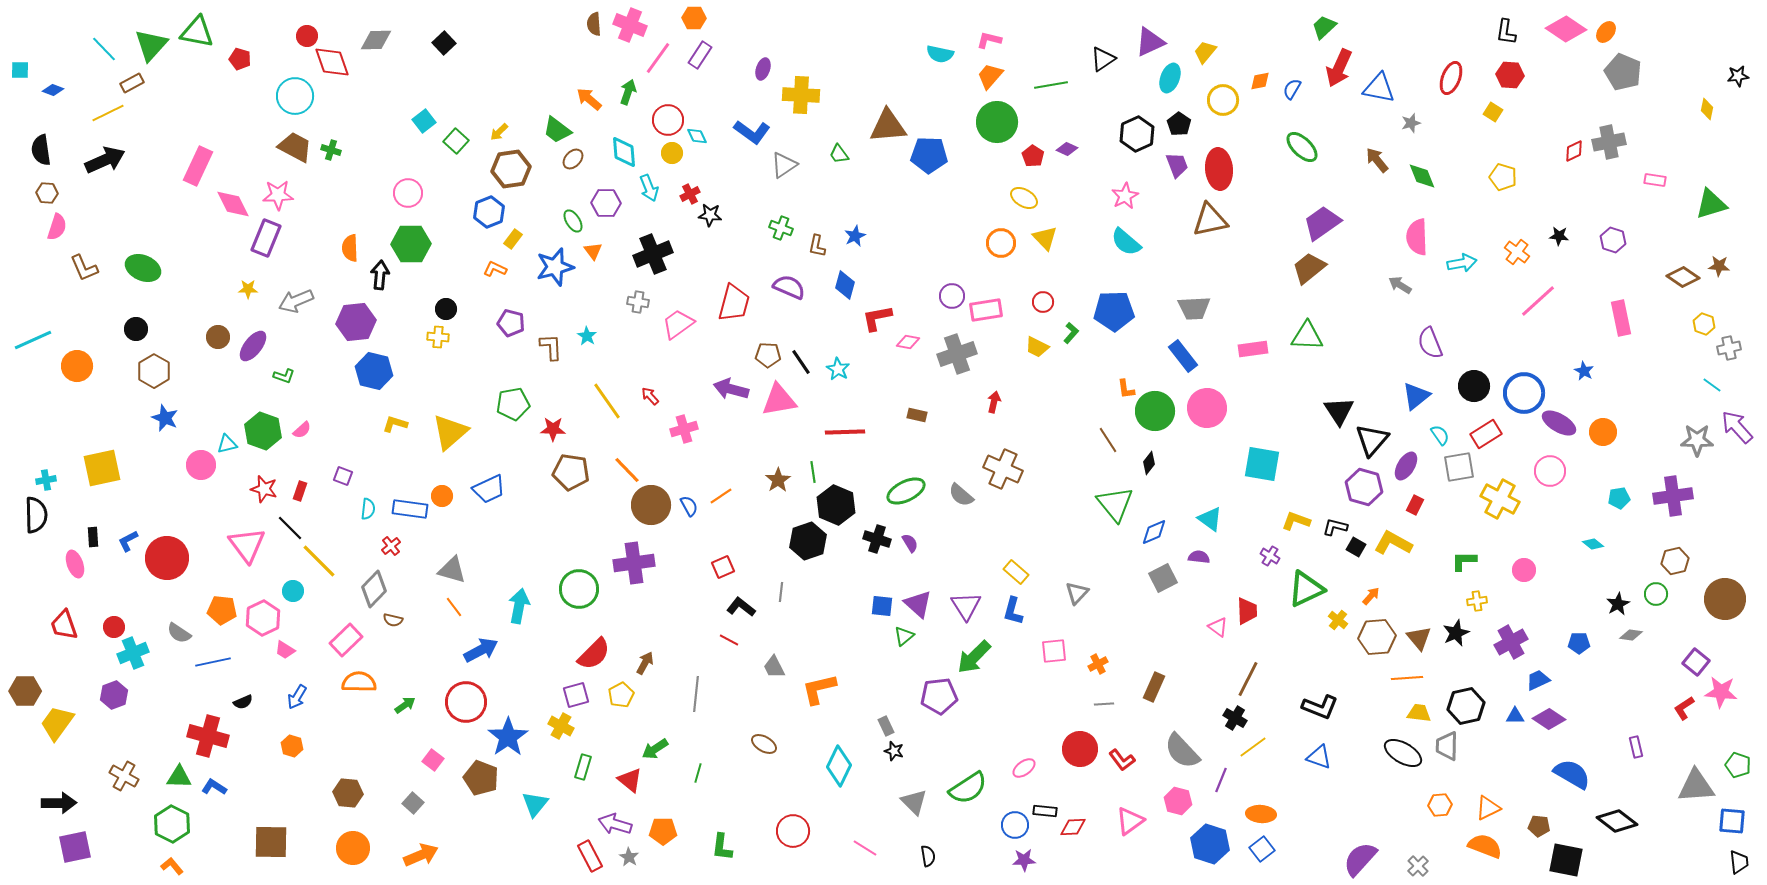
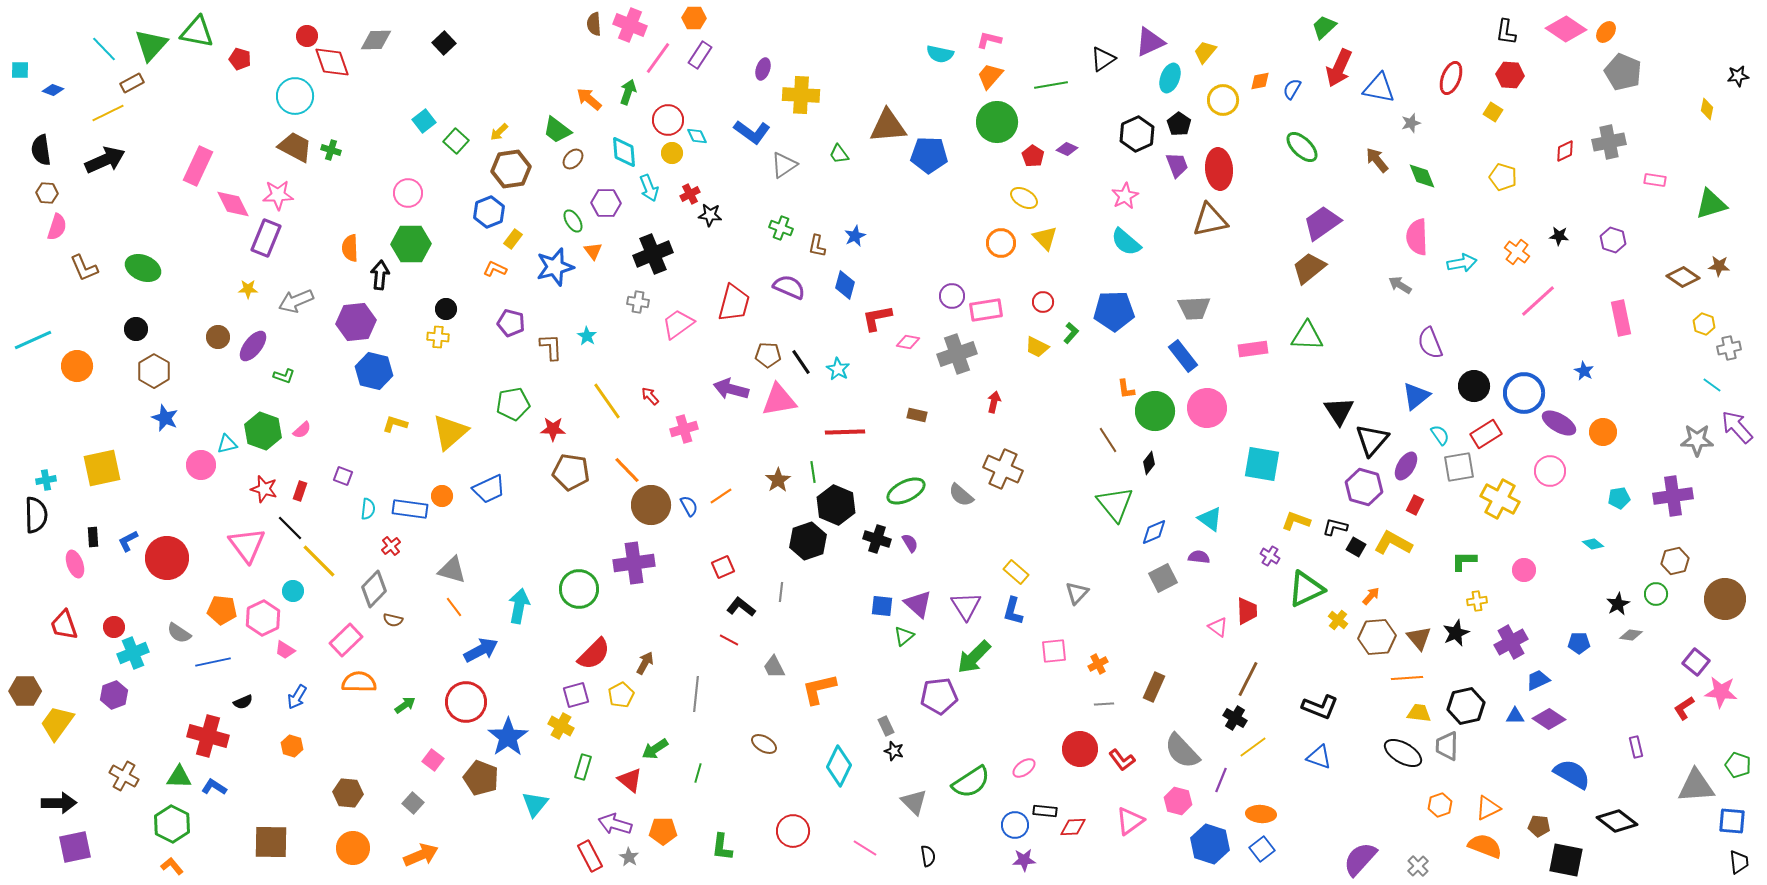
red diamond at (1574, 151): moved 9 px left
green semicircle at (968, 788): moved 3 px right, 6 px up
orange hexagon at (1440, 805): rotated 15 degrees counterclockwise
